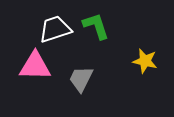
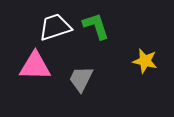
white trapezoid: moved 2 px up
